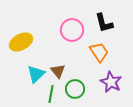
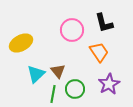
yellow ellipse: moved 1 px down
purple star: moved 2 px left, 2 px down; rotated 15 degrees clockwise
green line: moved 2 px right
